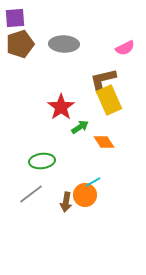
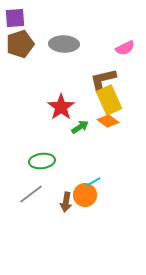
orange diamond: moved 4 px right, 21 px up; rotated 20 degrees counterclockwise
